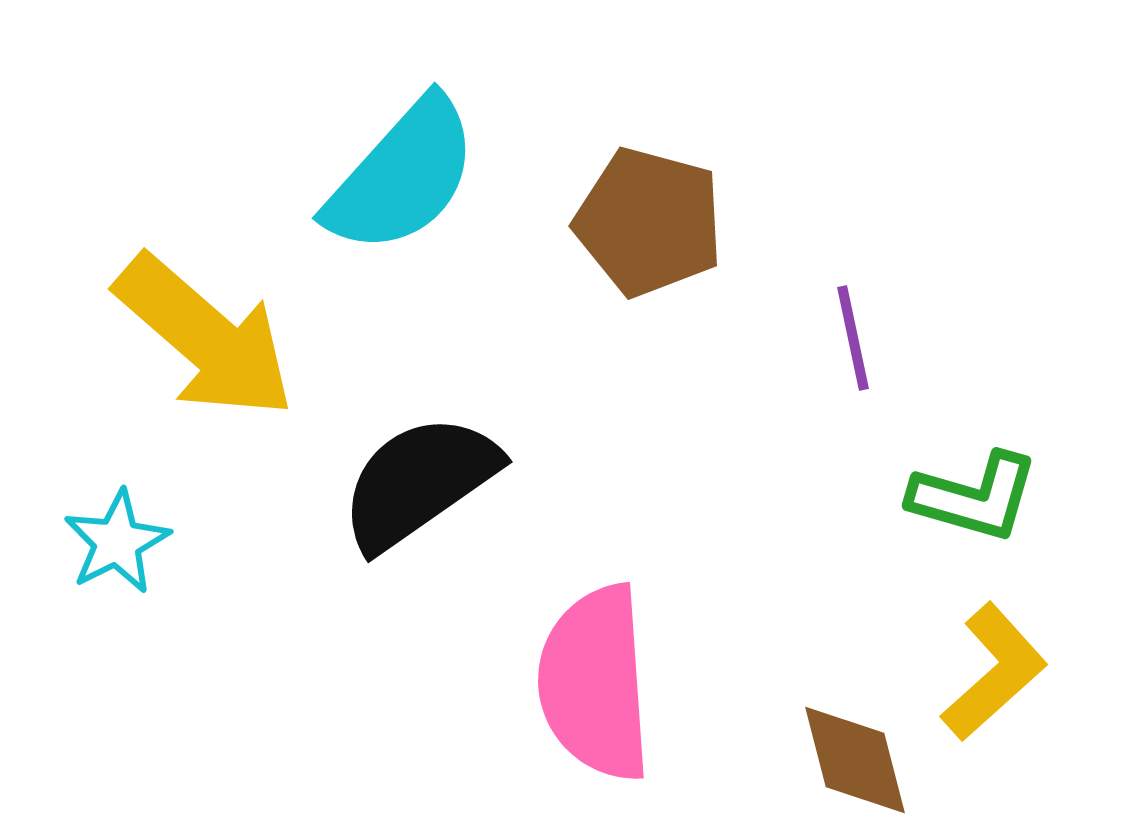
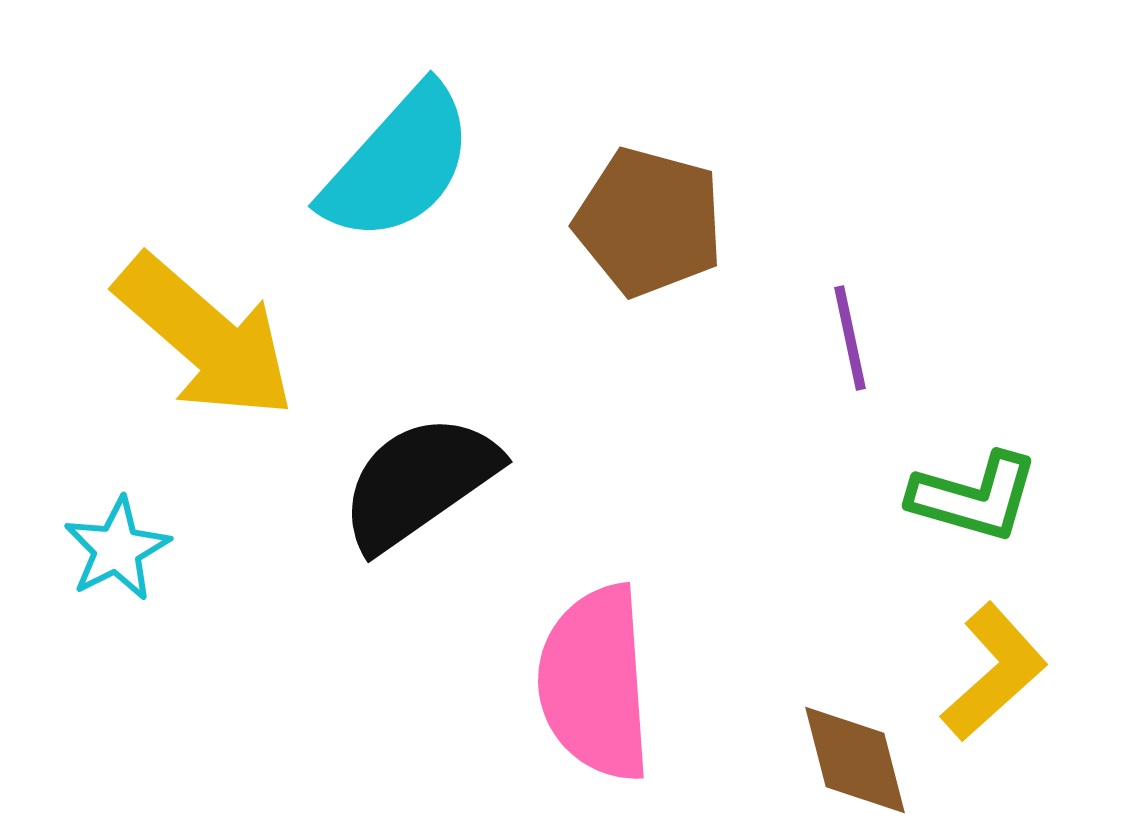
cyan semicircle: moved 4 px left, 12 px up
purple line: moved 3 px left
cyan star: moved 7 px down
